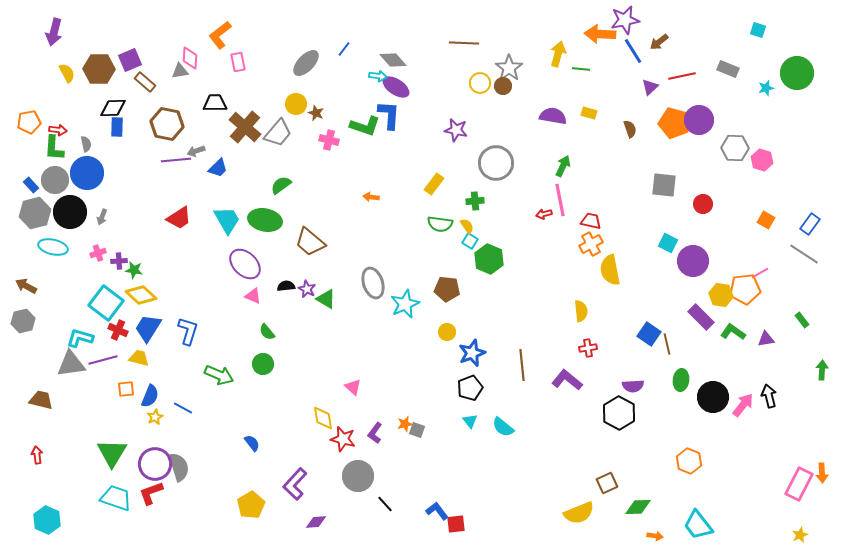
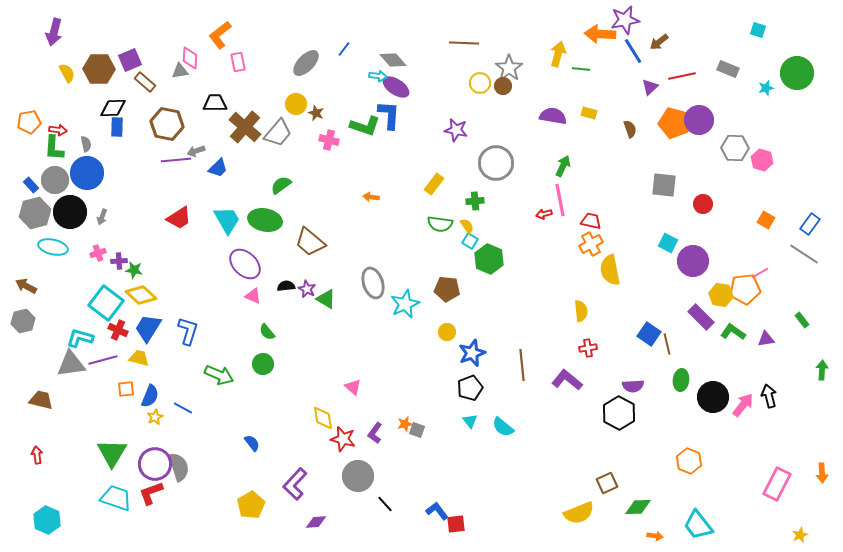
pink rectangle at (799, 484): moved 22 px left
